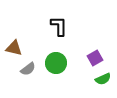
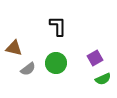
black L-shape: moved 1 px left
